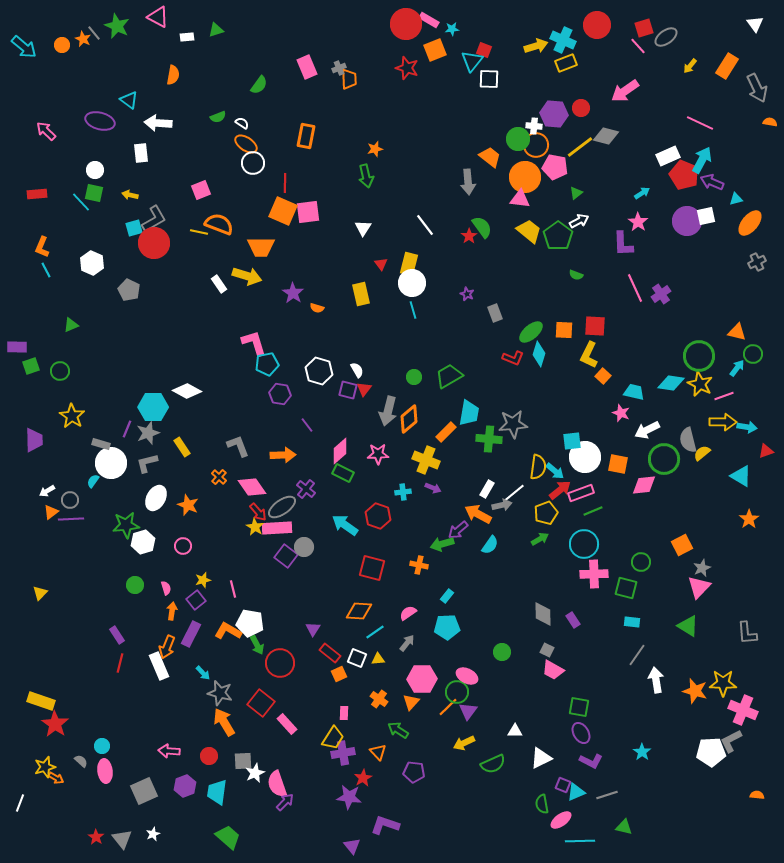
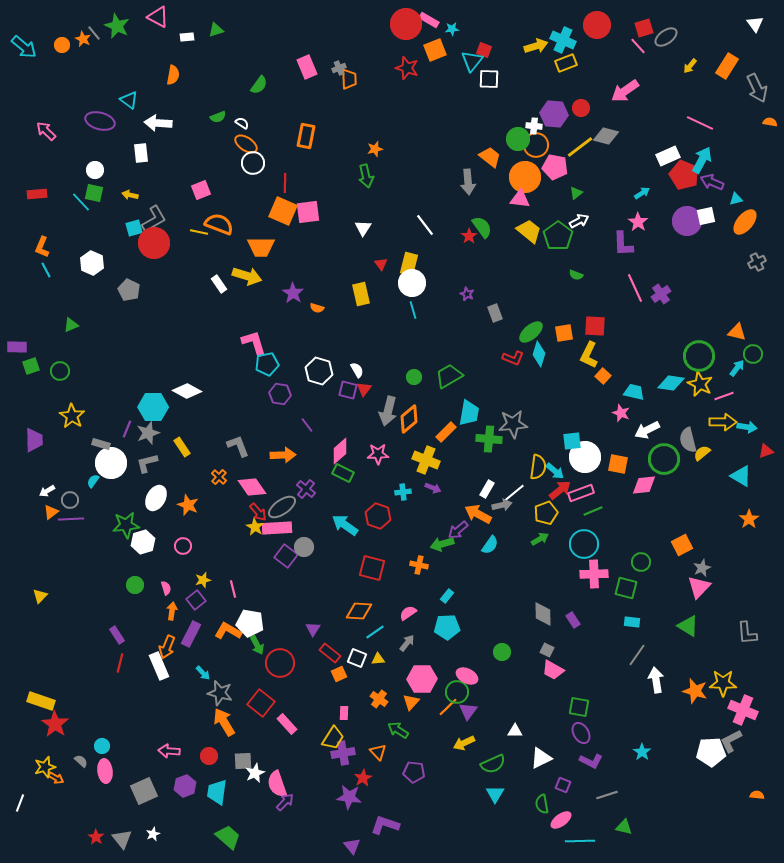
orange ellipse at (750, 223): moved 5 px left, 1 px up
orange square at (564, 330): moved 3 px down; rotated 12 degrees counterclockwise
yellow triangle at (40, 593): moved 3 px down
cyan triangle at (576, 792): moved 81 px left, 2 px down; rotated 36 degrees counterclockwise
